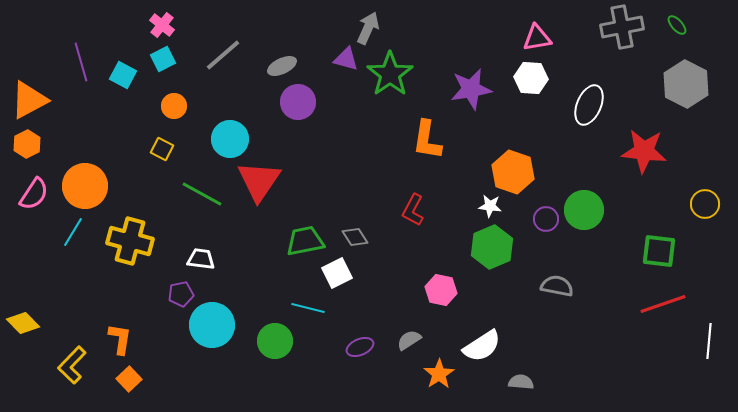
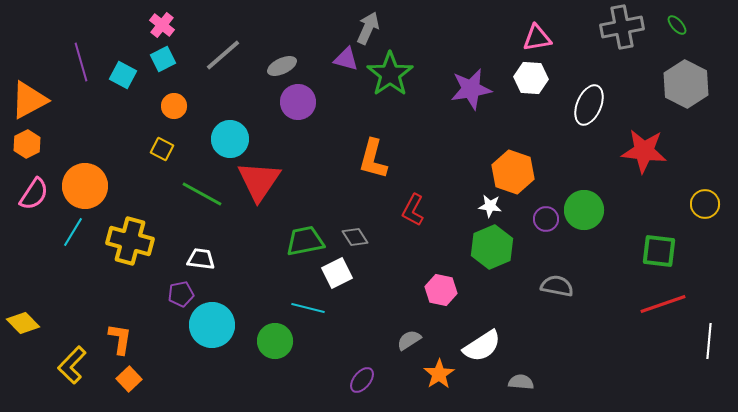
orange L-shape at (427, 140): moved 54 px left, 19 px down; rotated 6 degrees clockwise
purple ellipse at (360, 347): moved 2 px right, 33 px down; rotated 28 degrees counterclockwise
